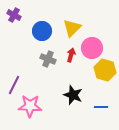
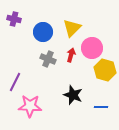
purple cross: moved 4 px down; rotated 16 degrees counterclockwise
blue circle: moved 1 px right, 1 px down
purple line: moved 1 px right, 3 px up
